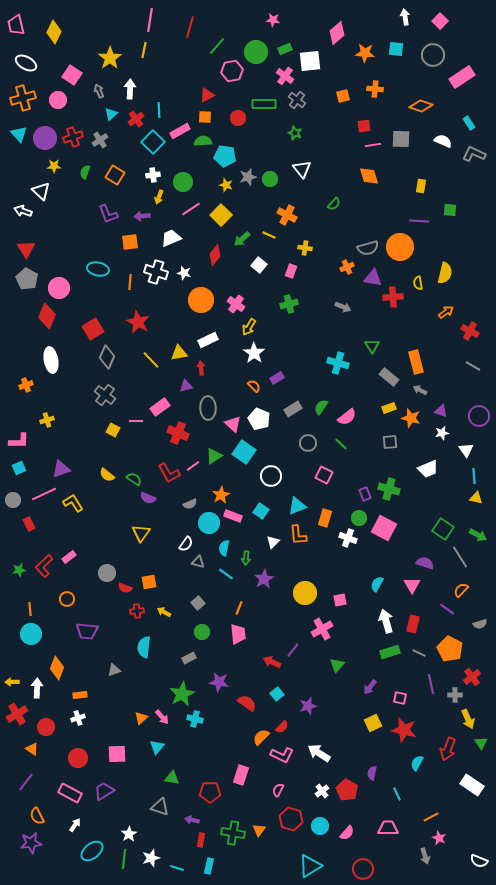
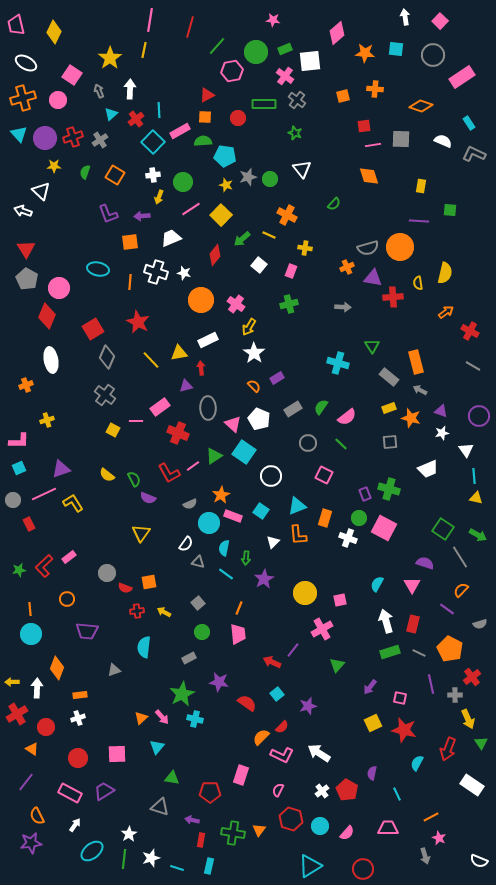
gray arrow at (343, 307): rotated 21 degrees counterclockwise
green semicircle at (134, 479): rotated 28 degrees clockwise
